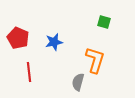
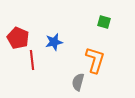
red line: moved 3 px right, 12 px up
